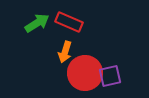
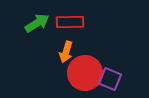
red rectangle: moved 1 px right; rotated 24 degrees counterclockwise
orange arrow: moved 1 px right
purple square: moved 3 px down; rotated 35 degrees clockwise
